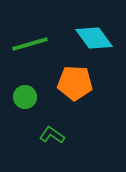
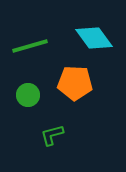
green line: moved 2 px down
green circle: moved 3 px right, 2 px up
green L-shape: rotated 50 degrees counterclockwise
